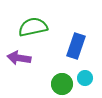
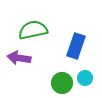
green semicircle: moved 3 px down
green circle: moved 1 px up
